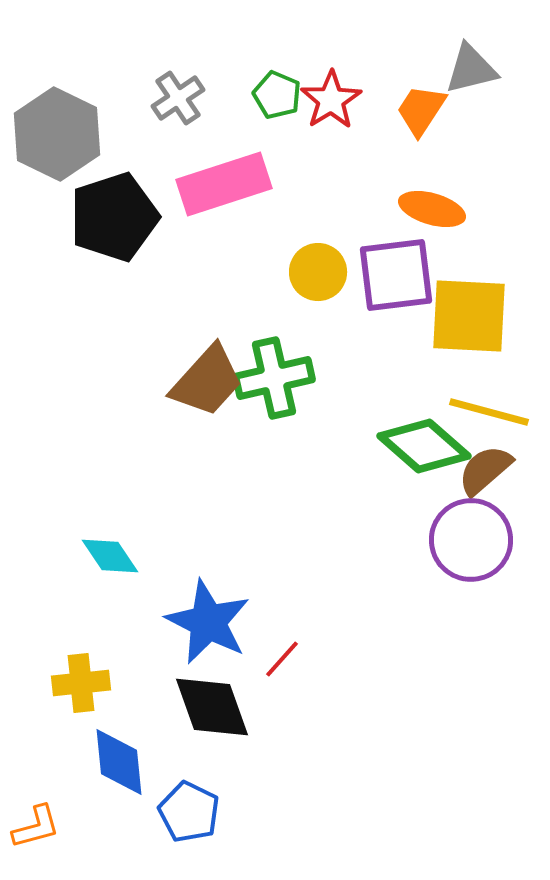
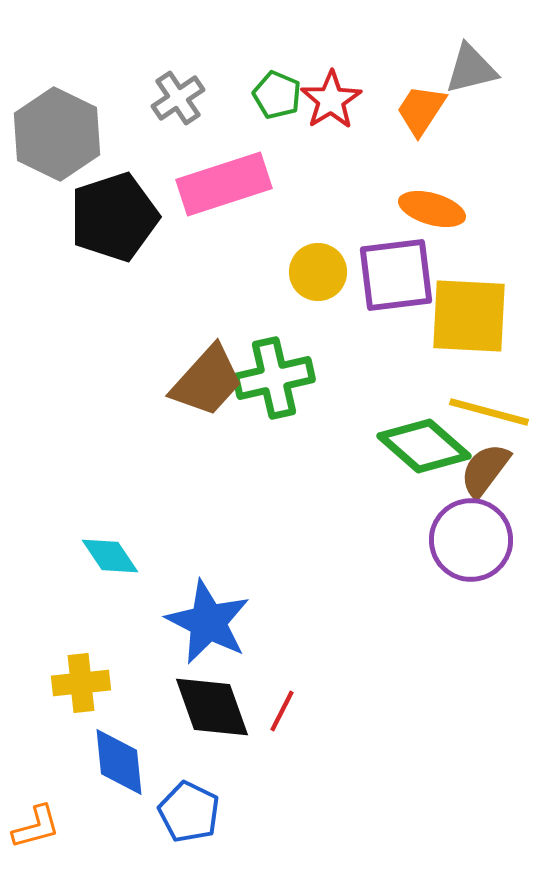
brown semicircle: rotated 12 degrees counterclockwise
red line: moved 52 px down; rotated 15 degrees counterclockwise
